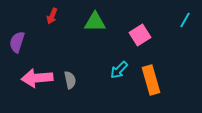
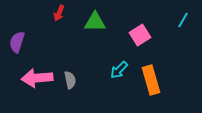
red arrow: moved 7 px right, 3 px up
cyan line: moved 2 px left
